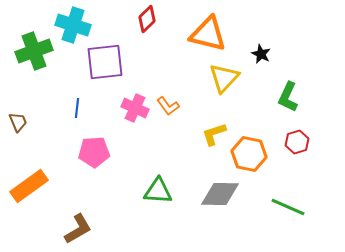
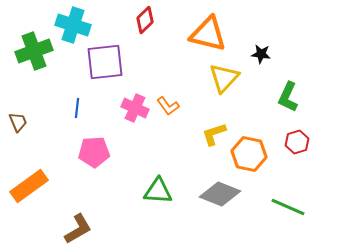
red diamond: moved 2 px left, 1 px down
black star: rotated 18 degrees counterclockwise
gray diamond: rotated 21 degrees clockwise
